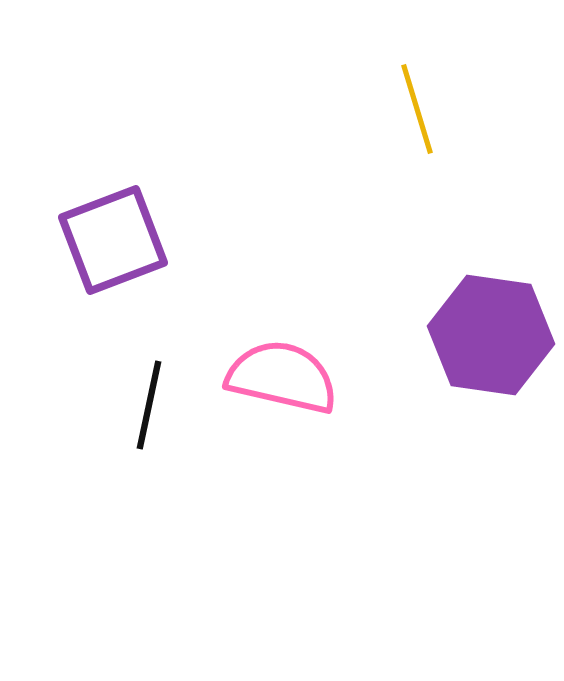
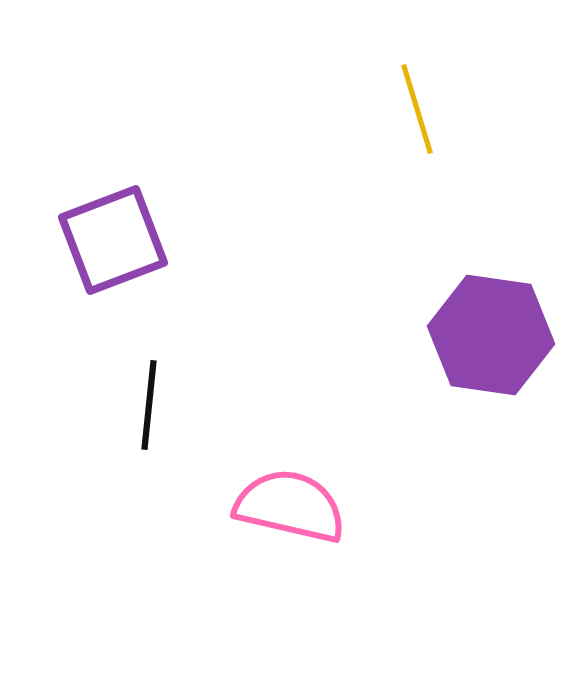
pink semicircle: moved 8 px right, 129 px down
black line: rotated 6 degrees counterclockwise
